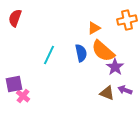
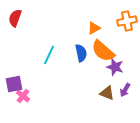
orange cross: moved 1 px down
purple star: rotated 18 degrees counterclockwise
purple arrow: rotated 80 degrees counterclockwise
